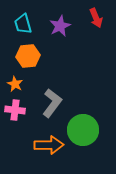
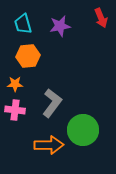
red arrow: moved 5 px right
purple star: rotated 15 degrees clockwise
orange star: rotated 28 degrees counterclockwise
